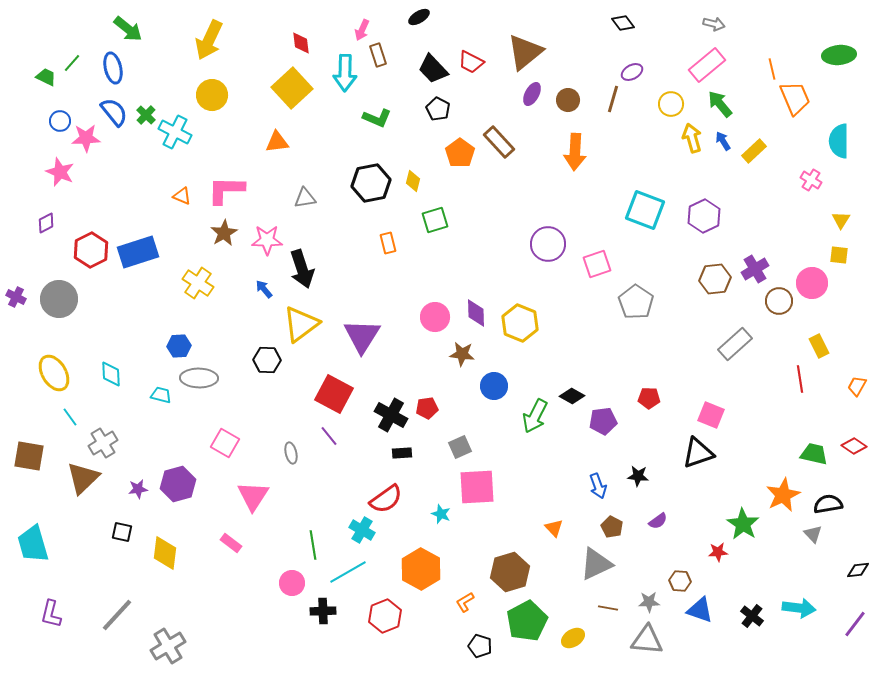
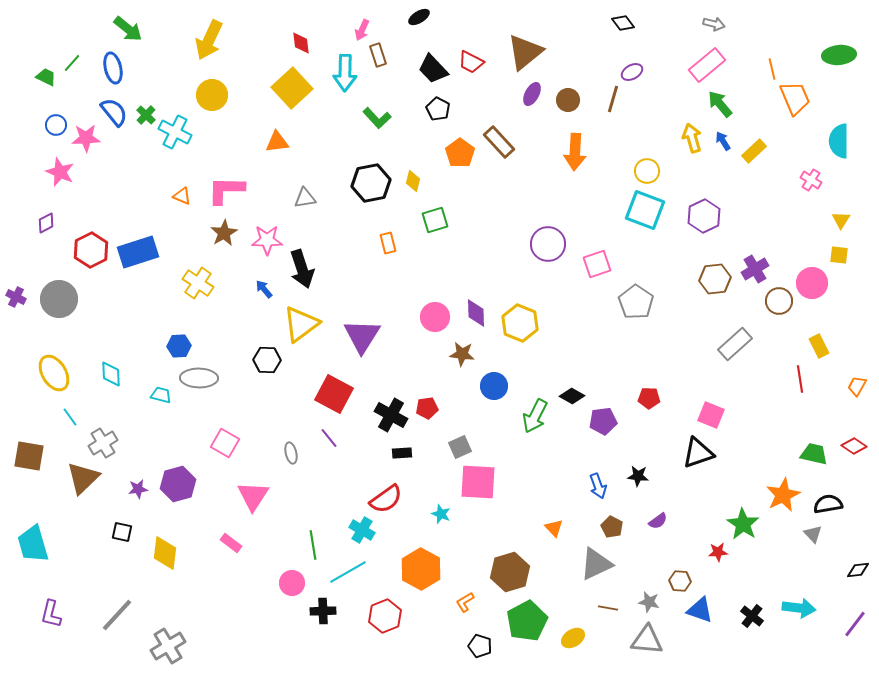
yellow circle at (671, 104): moved 24 px left, 67 px down
green L-shape at (377, 118): rotated 24 degrees clockwise
blue circle at (60, 121): moved 4 px left, 4 px down
purple line at (329, 436): moved 2 px down
pink square at (477, 487): moved 1 px right, 5 px up; rotated 6 degrees clockwise
gray star at (649, 602): rotated 15 degrees clockwise
